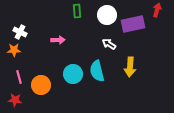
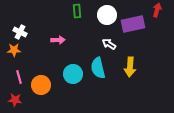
cyan semicircle: moved 1 px right, 3 px up
